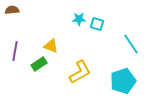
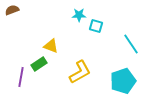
brown semicircle: rotated 16 degrees counterclockwise
cyan star: moved 4 px up
cyan square: moved 1 px left, 2 px down
purple line: moved 6 px right, 26 px down
